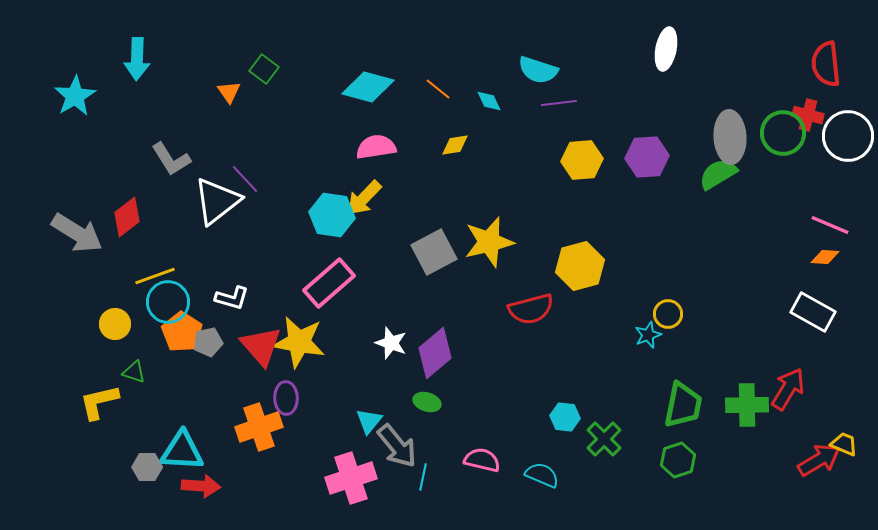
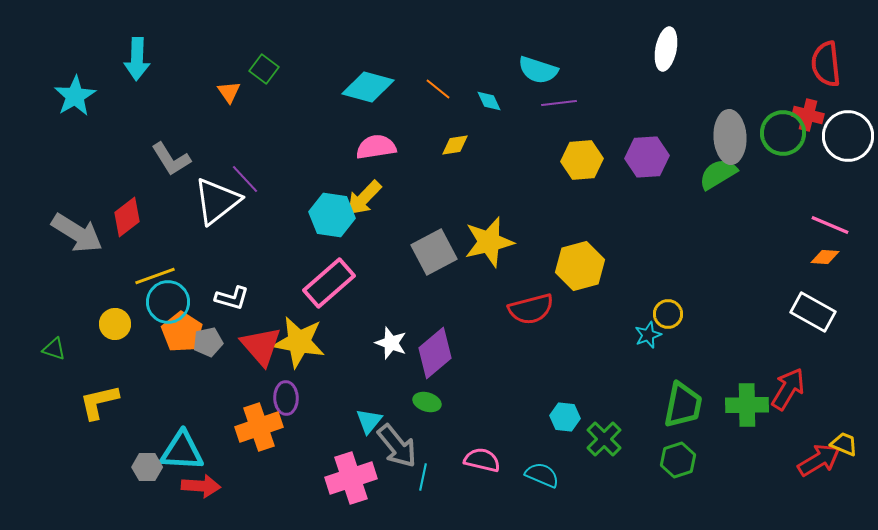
green triangle at (134, 372): moved 80 px left, 23 px up
